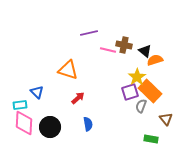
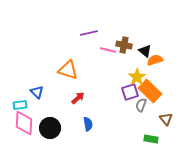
gray semicircle: moved 1 px up
black circle: moved 1 px down
